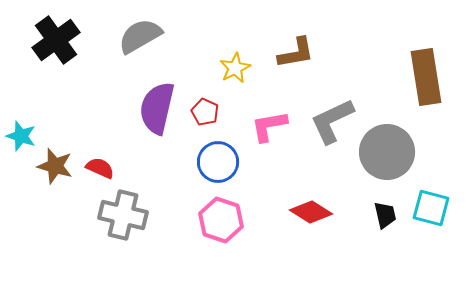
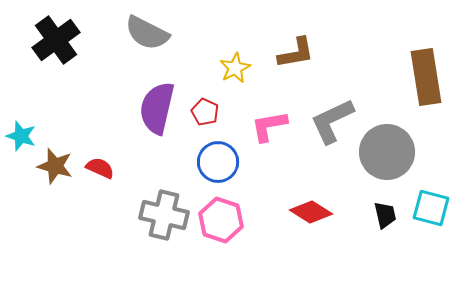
gray semicircle: moved 7 px right, 3 px up; rotated 123 degrees counterclockwise
gray cross: moved 41 px right
